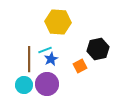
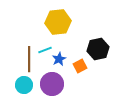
yellow hexagon: rotated 10 degrees counterclockwise
blue star: moved 8 px right
purple circle: moved 5 px right
